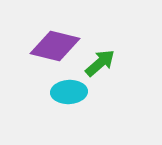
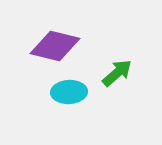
green arrow: moved 17 px right, 10 px down
